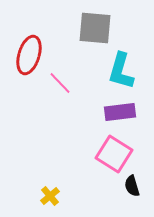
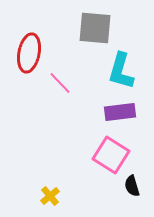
red ellipse: moved 2 px up; rotated 6 degrees counterclockwise
pink square: moved 3 px left, 1 px down
